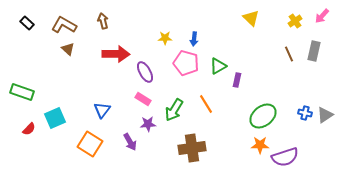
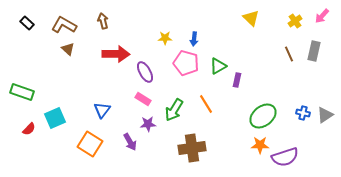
blue cross: moved 2 px left
